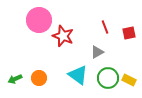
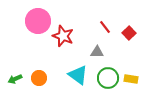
pink circle: moved 1 px left, 1 px down
red line: rotated 16 degrees counterclockwise
red square: rotated 32 degrees counterclockwise
gray triangle: rotated 32 degrees clockwise
yellow rectangle: moved 2 px right, 1 px up; rotated 16 degrees counterclockwise
